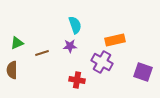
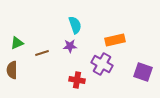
purple cross: moved 2 px down
